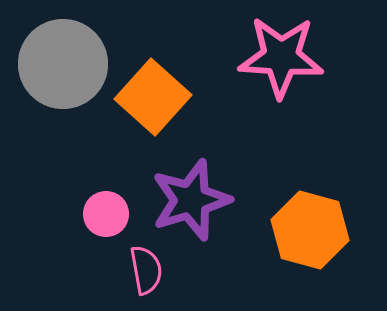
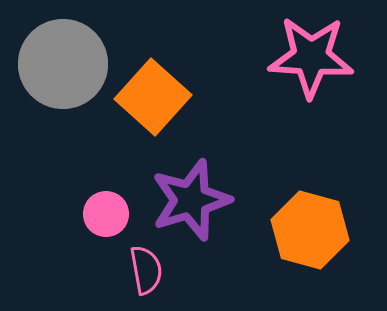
pink star: moved 30 px right
